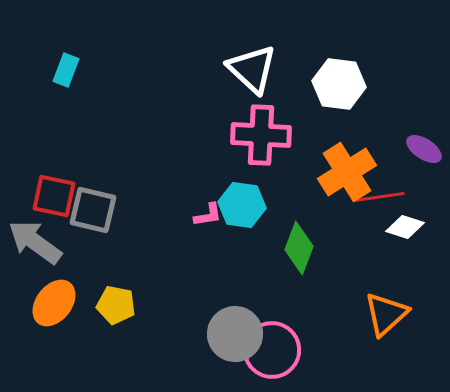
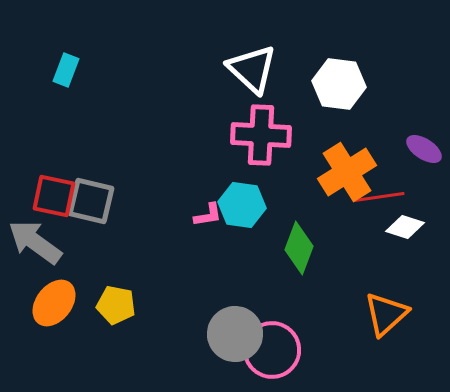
gray square: moved 2 px left, 9 px up
